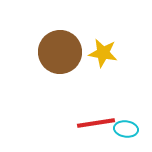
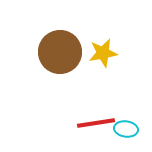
yellow star: rotated 20 degrees counterclockwise
